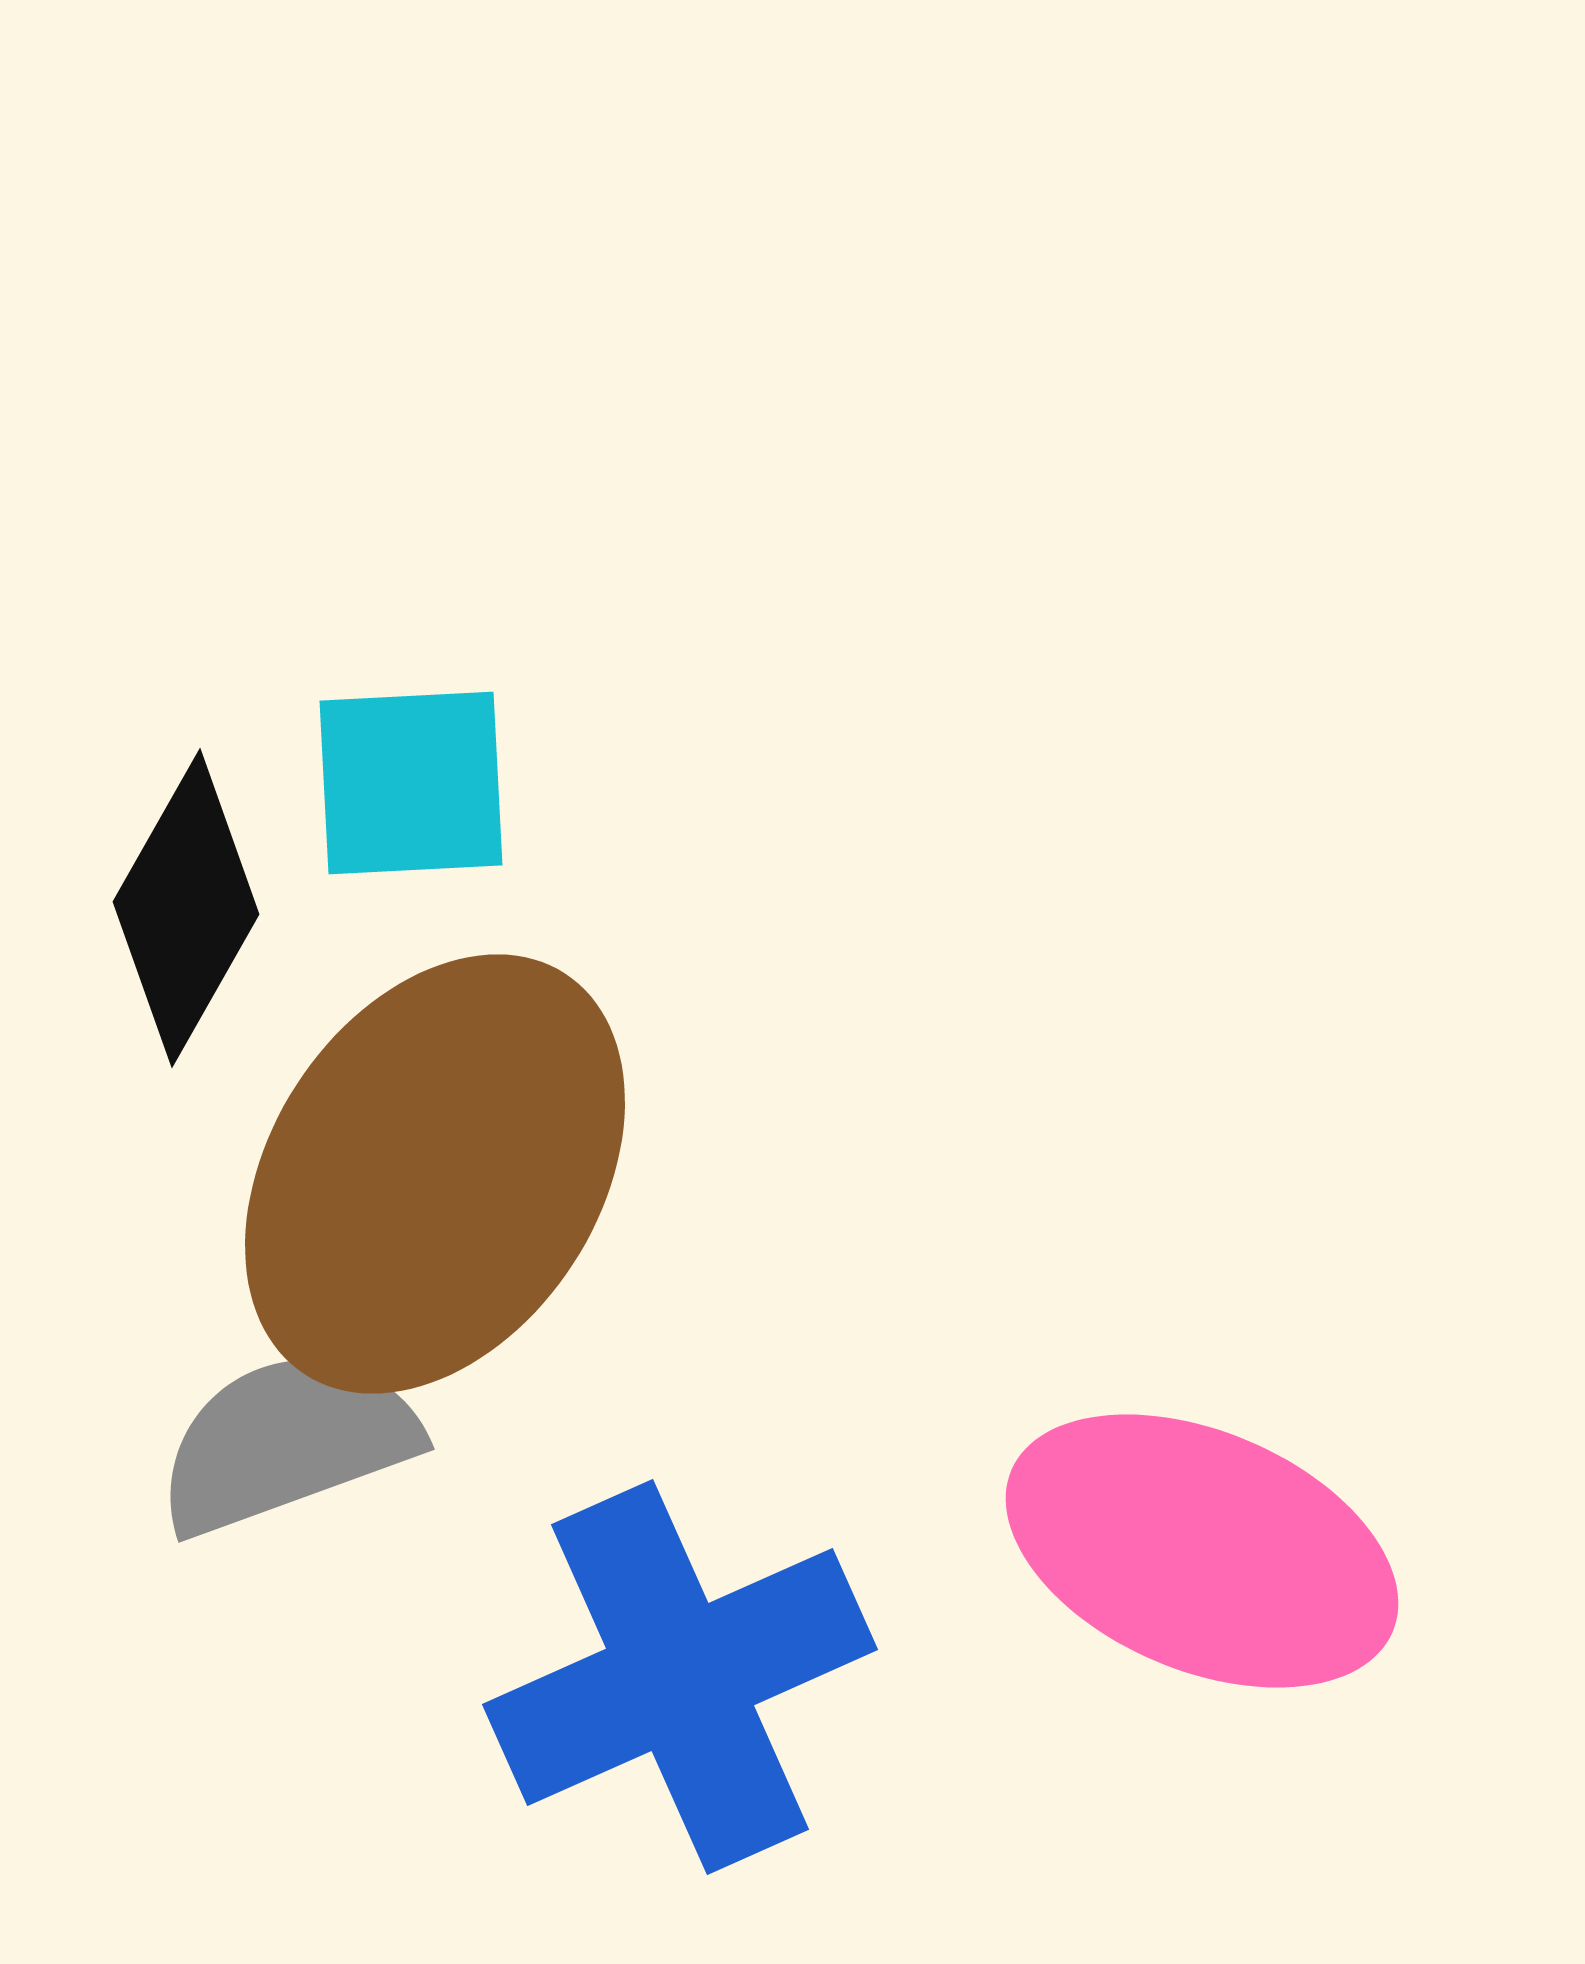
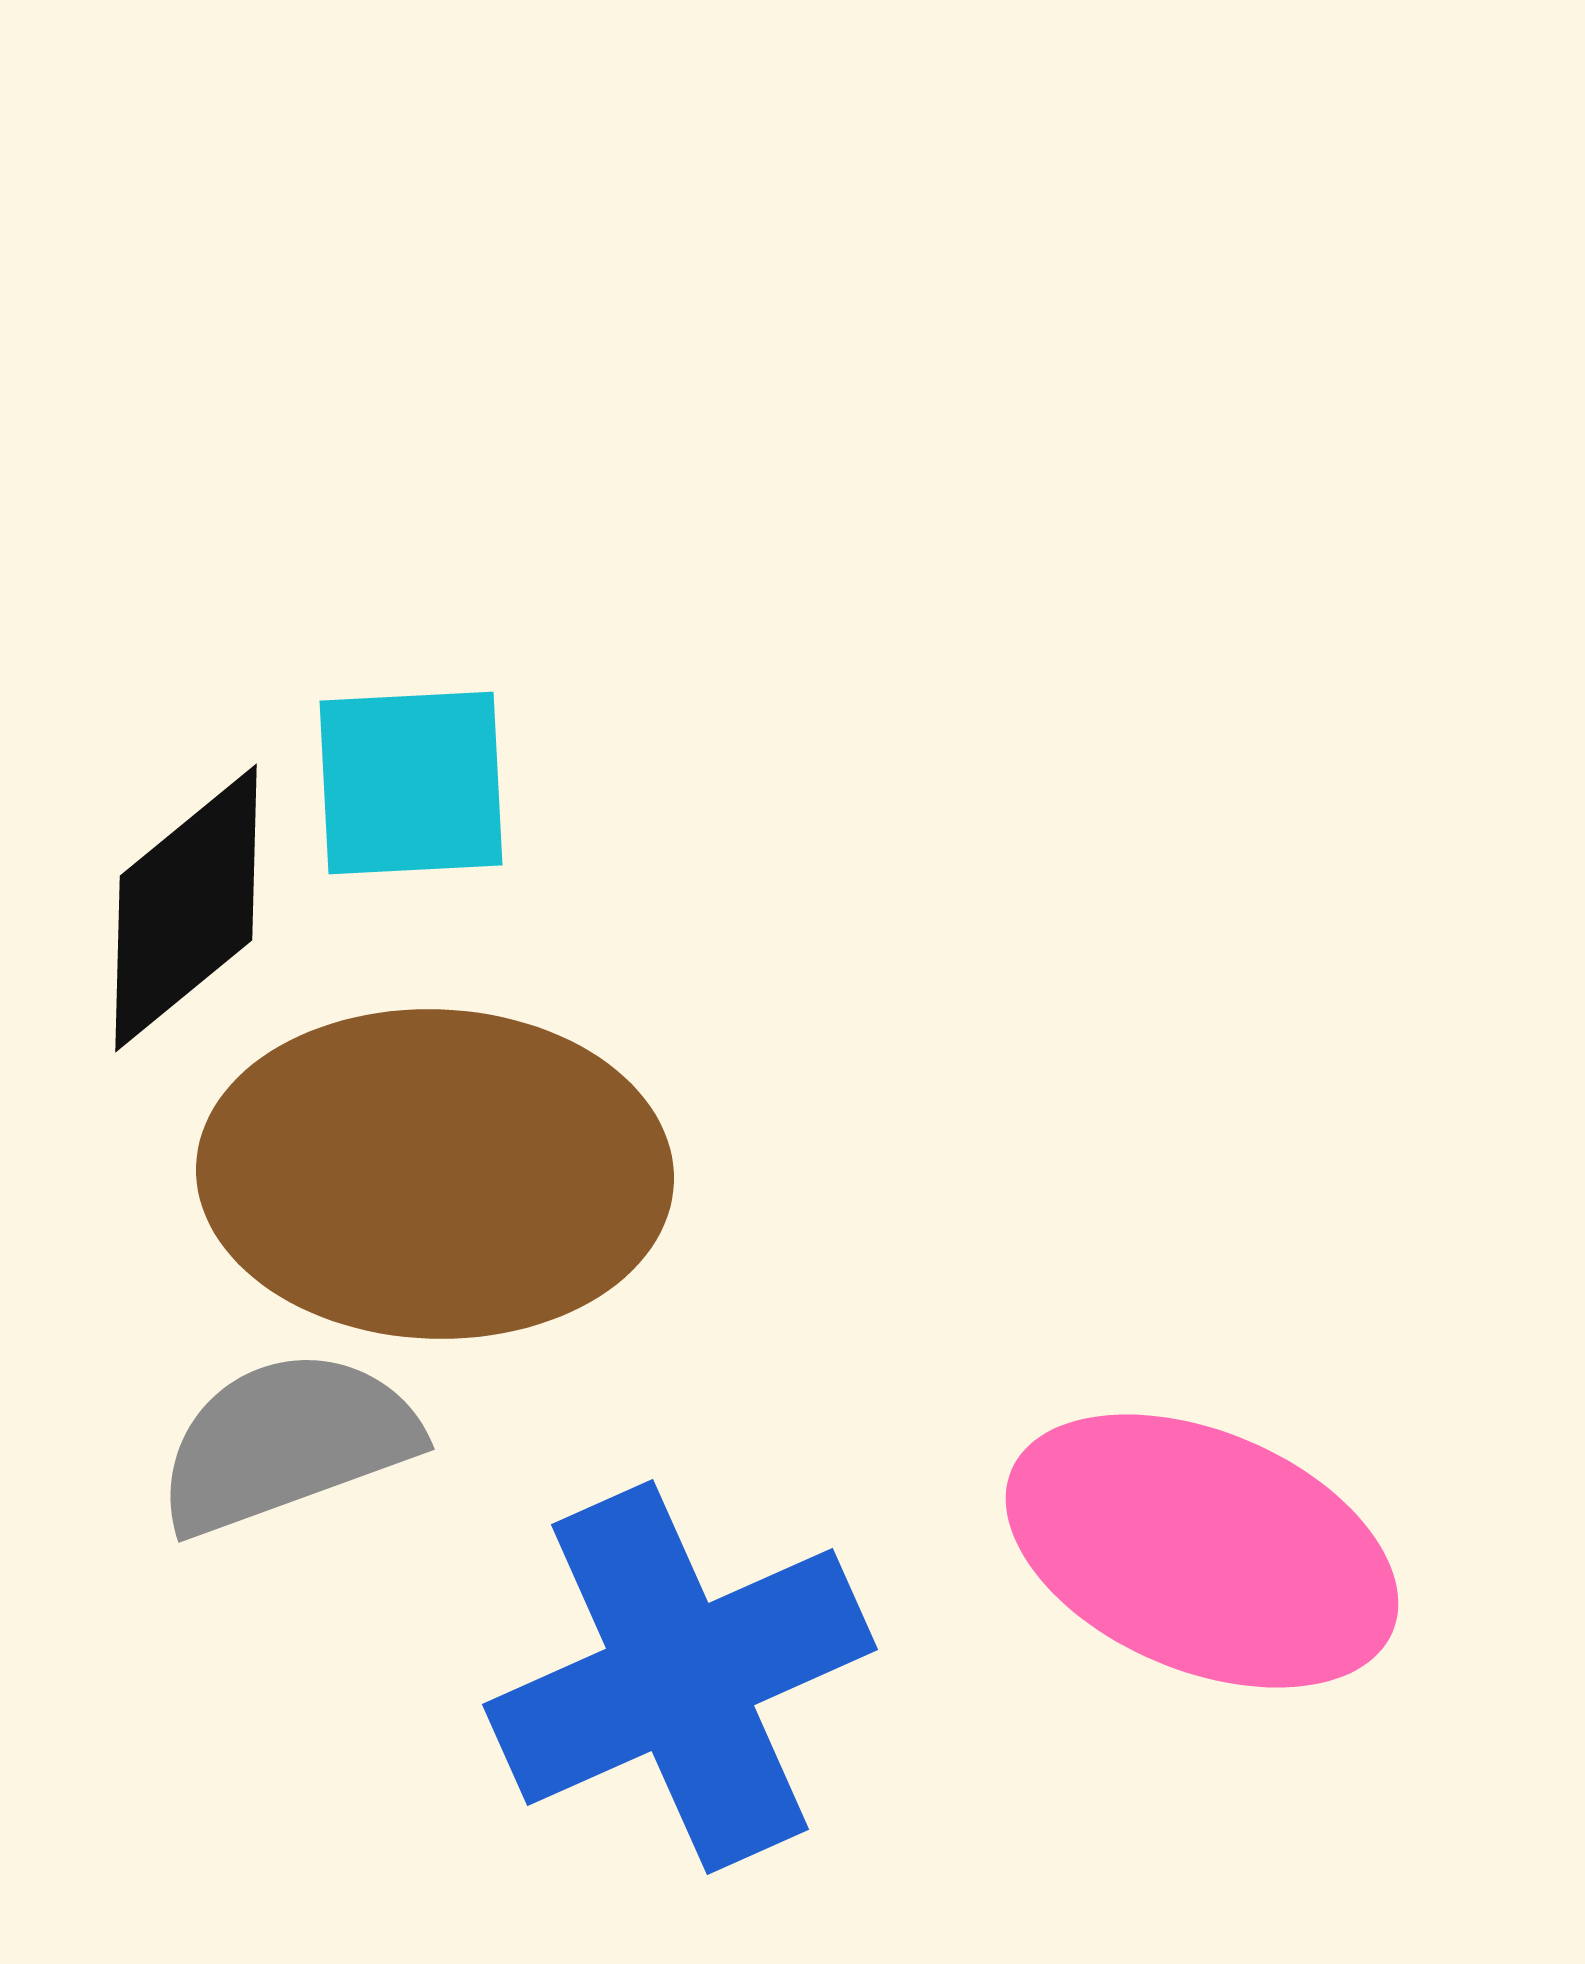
black diamond: rotated 21 degrees clockwise
brown ellipse: rotated 59 degrees clockwise
